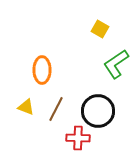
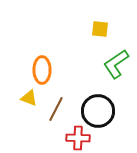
yellow square: rotated 24 degrees counterclockwise
yellow triangle: moved 3 px right, 9 px up
